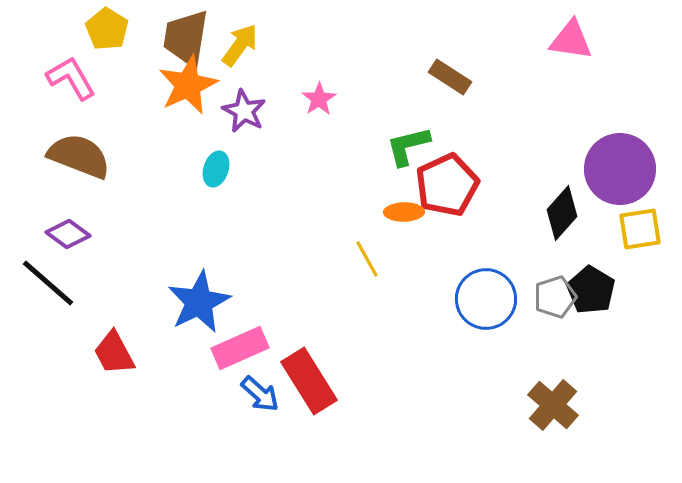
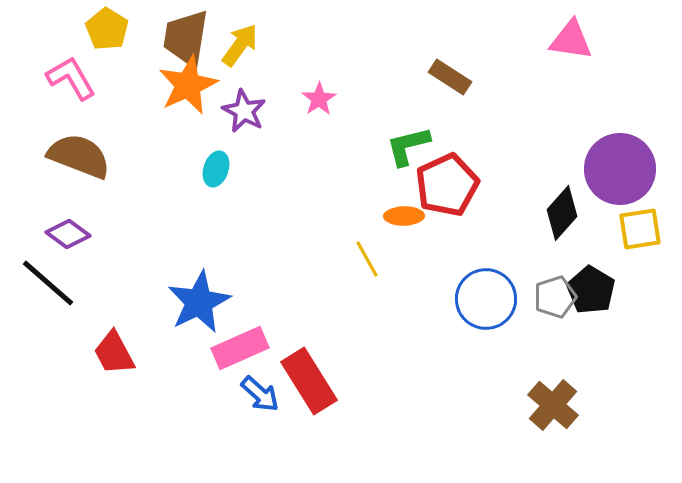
orange ellipse: moved 4 px down
